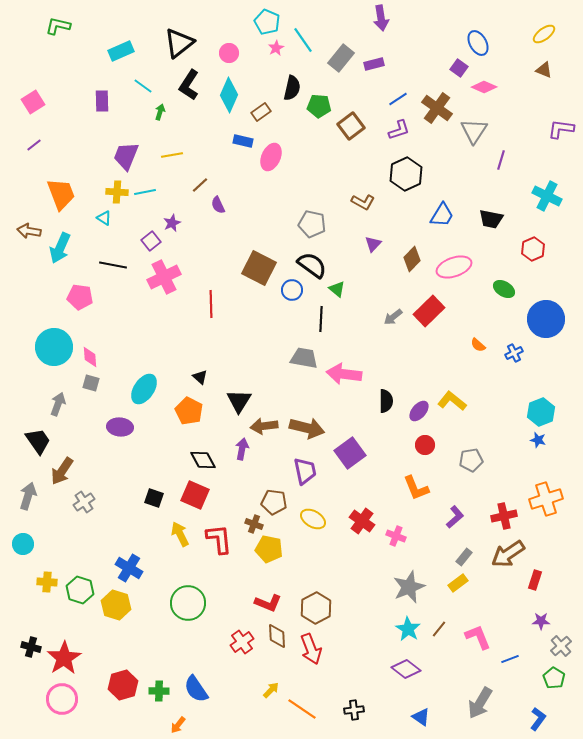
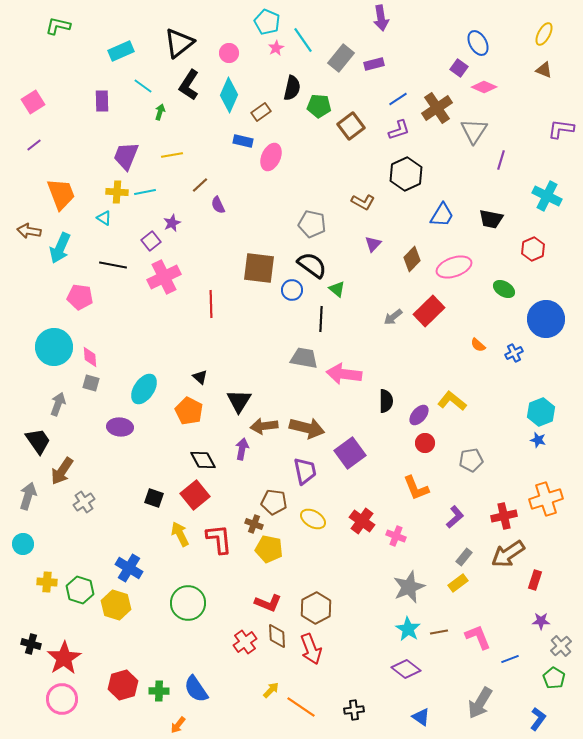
yellow ellipse at (544, 34): rotated 25 degrees counterclockwise
brown cross at (437, 108): rotated 20 degrees clockwise
brown square at (259, 268): rotated 20 degrees counterclockwise
purple ellipse at (419, 411): moved 4 px down
red circle at (425, 445): moved 2 px up
red square at (195, 495): rotated 28 degrees clockwise
brown line at (439, 629): moved 3 px down; rotated 42 degrees clockwise
red cross at (242, 642): moved 3 px right
black cross at (31, 647): moved 3 px up
orange line at (302, 709): moved 1 px left, 2 px up
